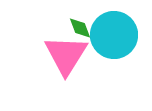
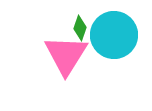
green diamond: rotated 40 degrees clockwise
